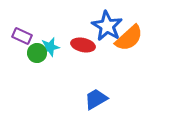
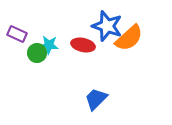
blue star: rotated 12 degrees counterclockwise
purple rectangle: moved 5 px left, 2 px up
cyan star: moved 1 px left, 2 px up; rotated 18 degrees clockwise
blue trapezoid: rotated 15 degrees counterclockwise
